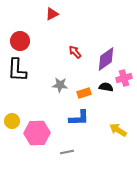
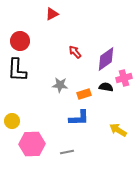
orange rectangle: moved 1 px down
pink hexagon: moved 5 px left, 11 px down
